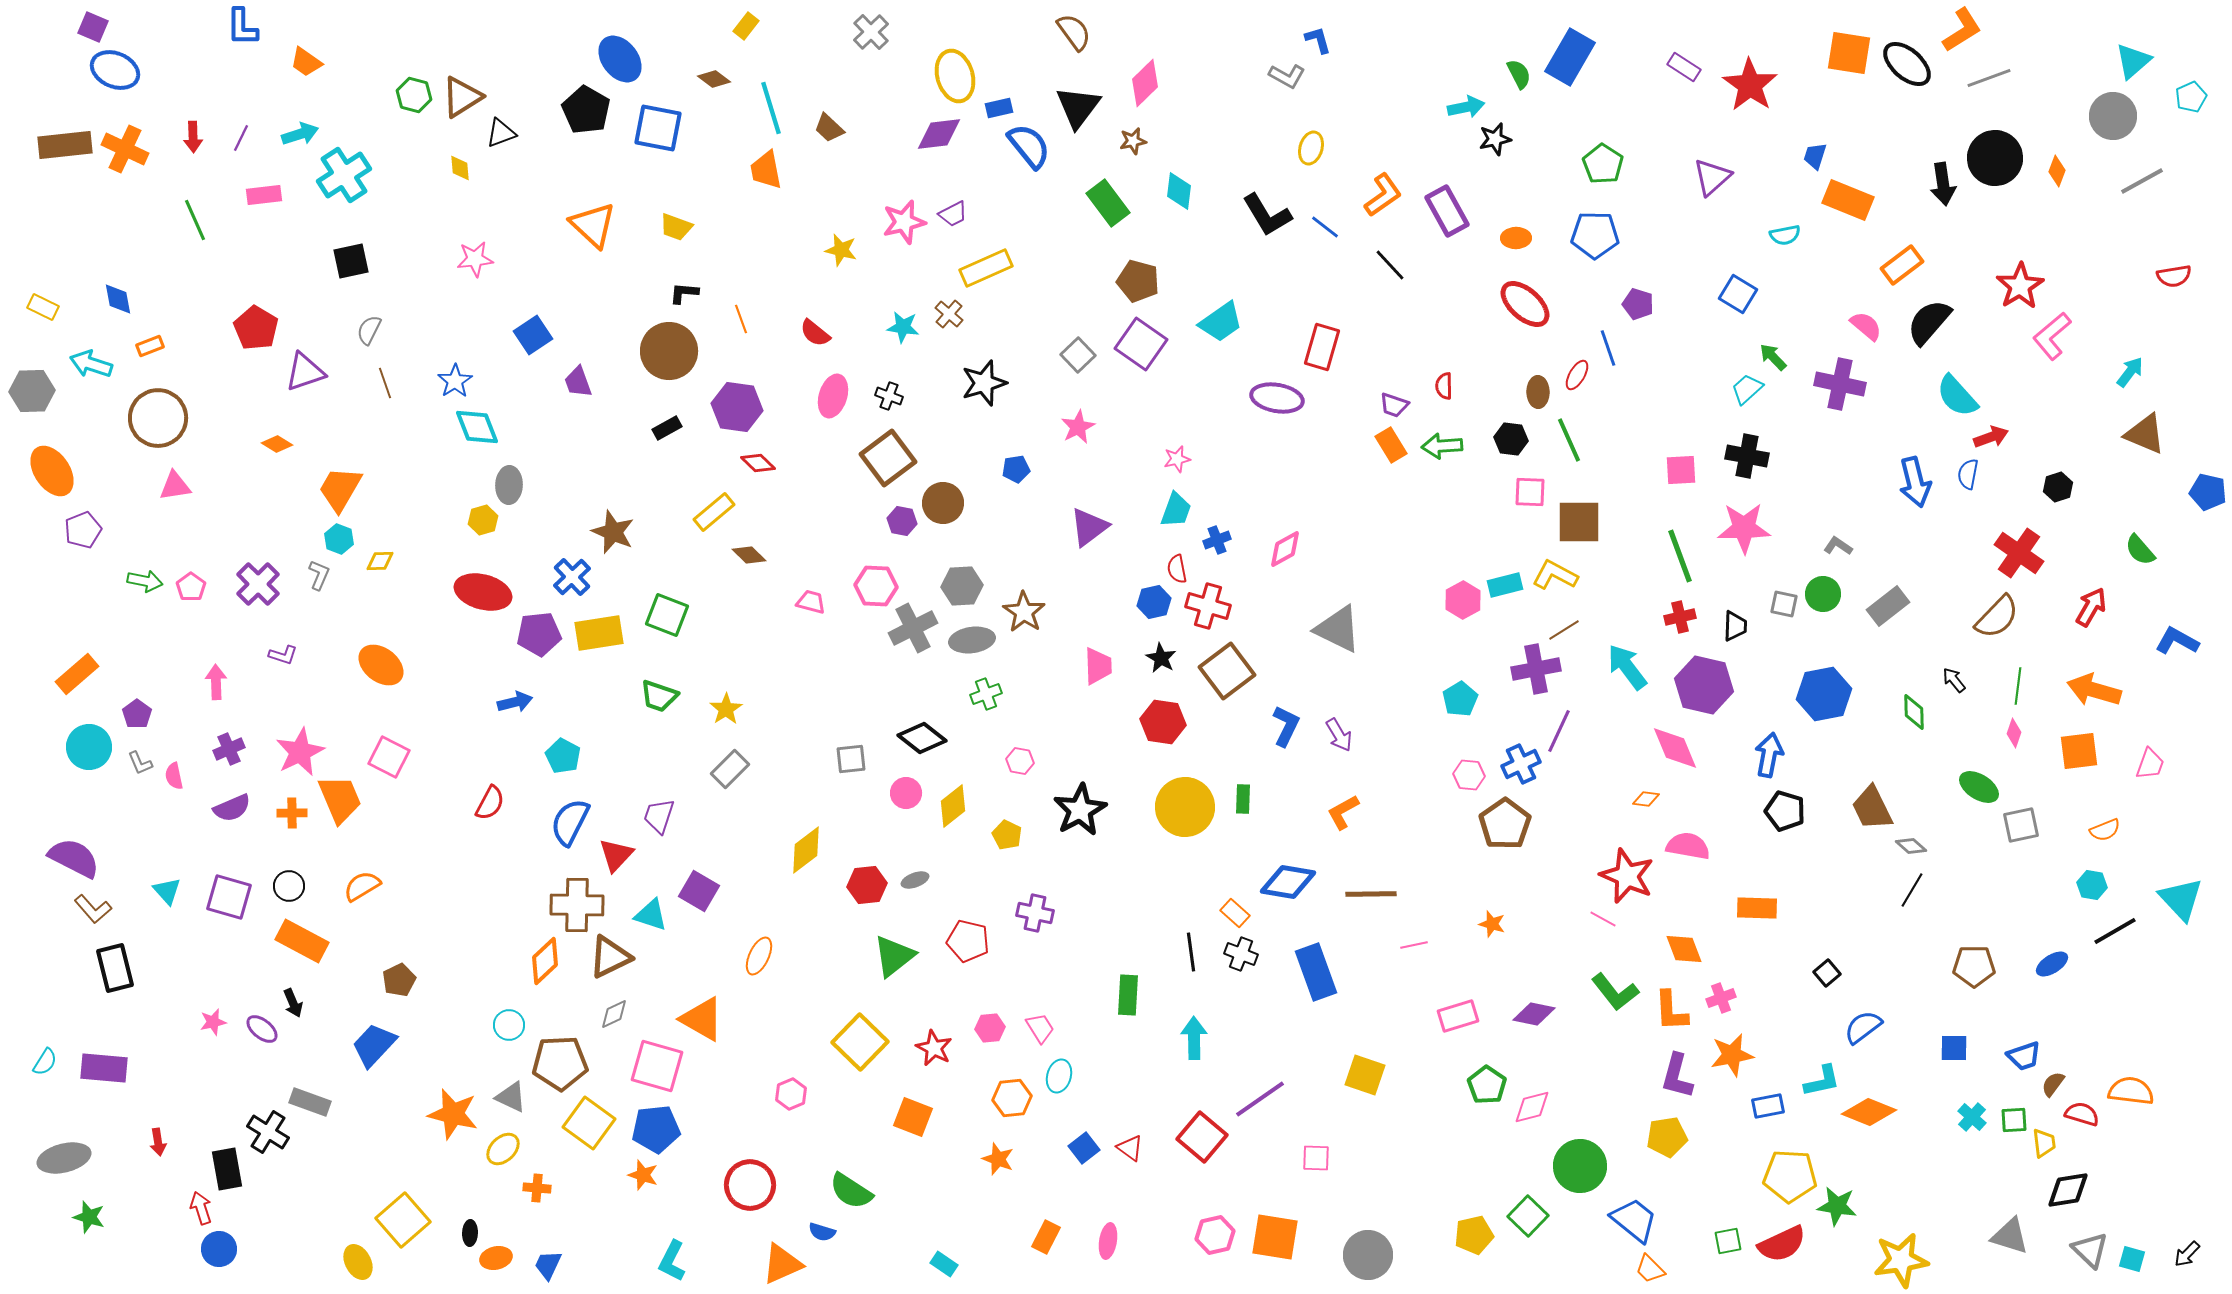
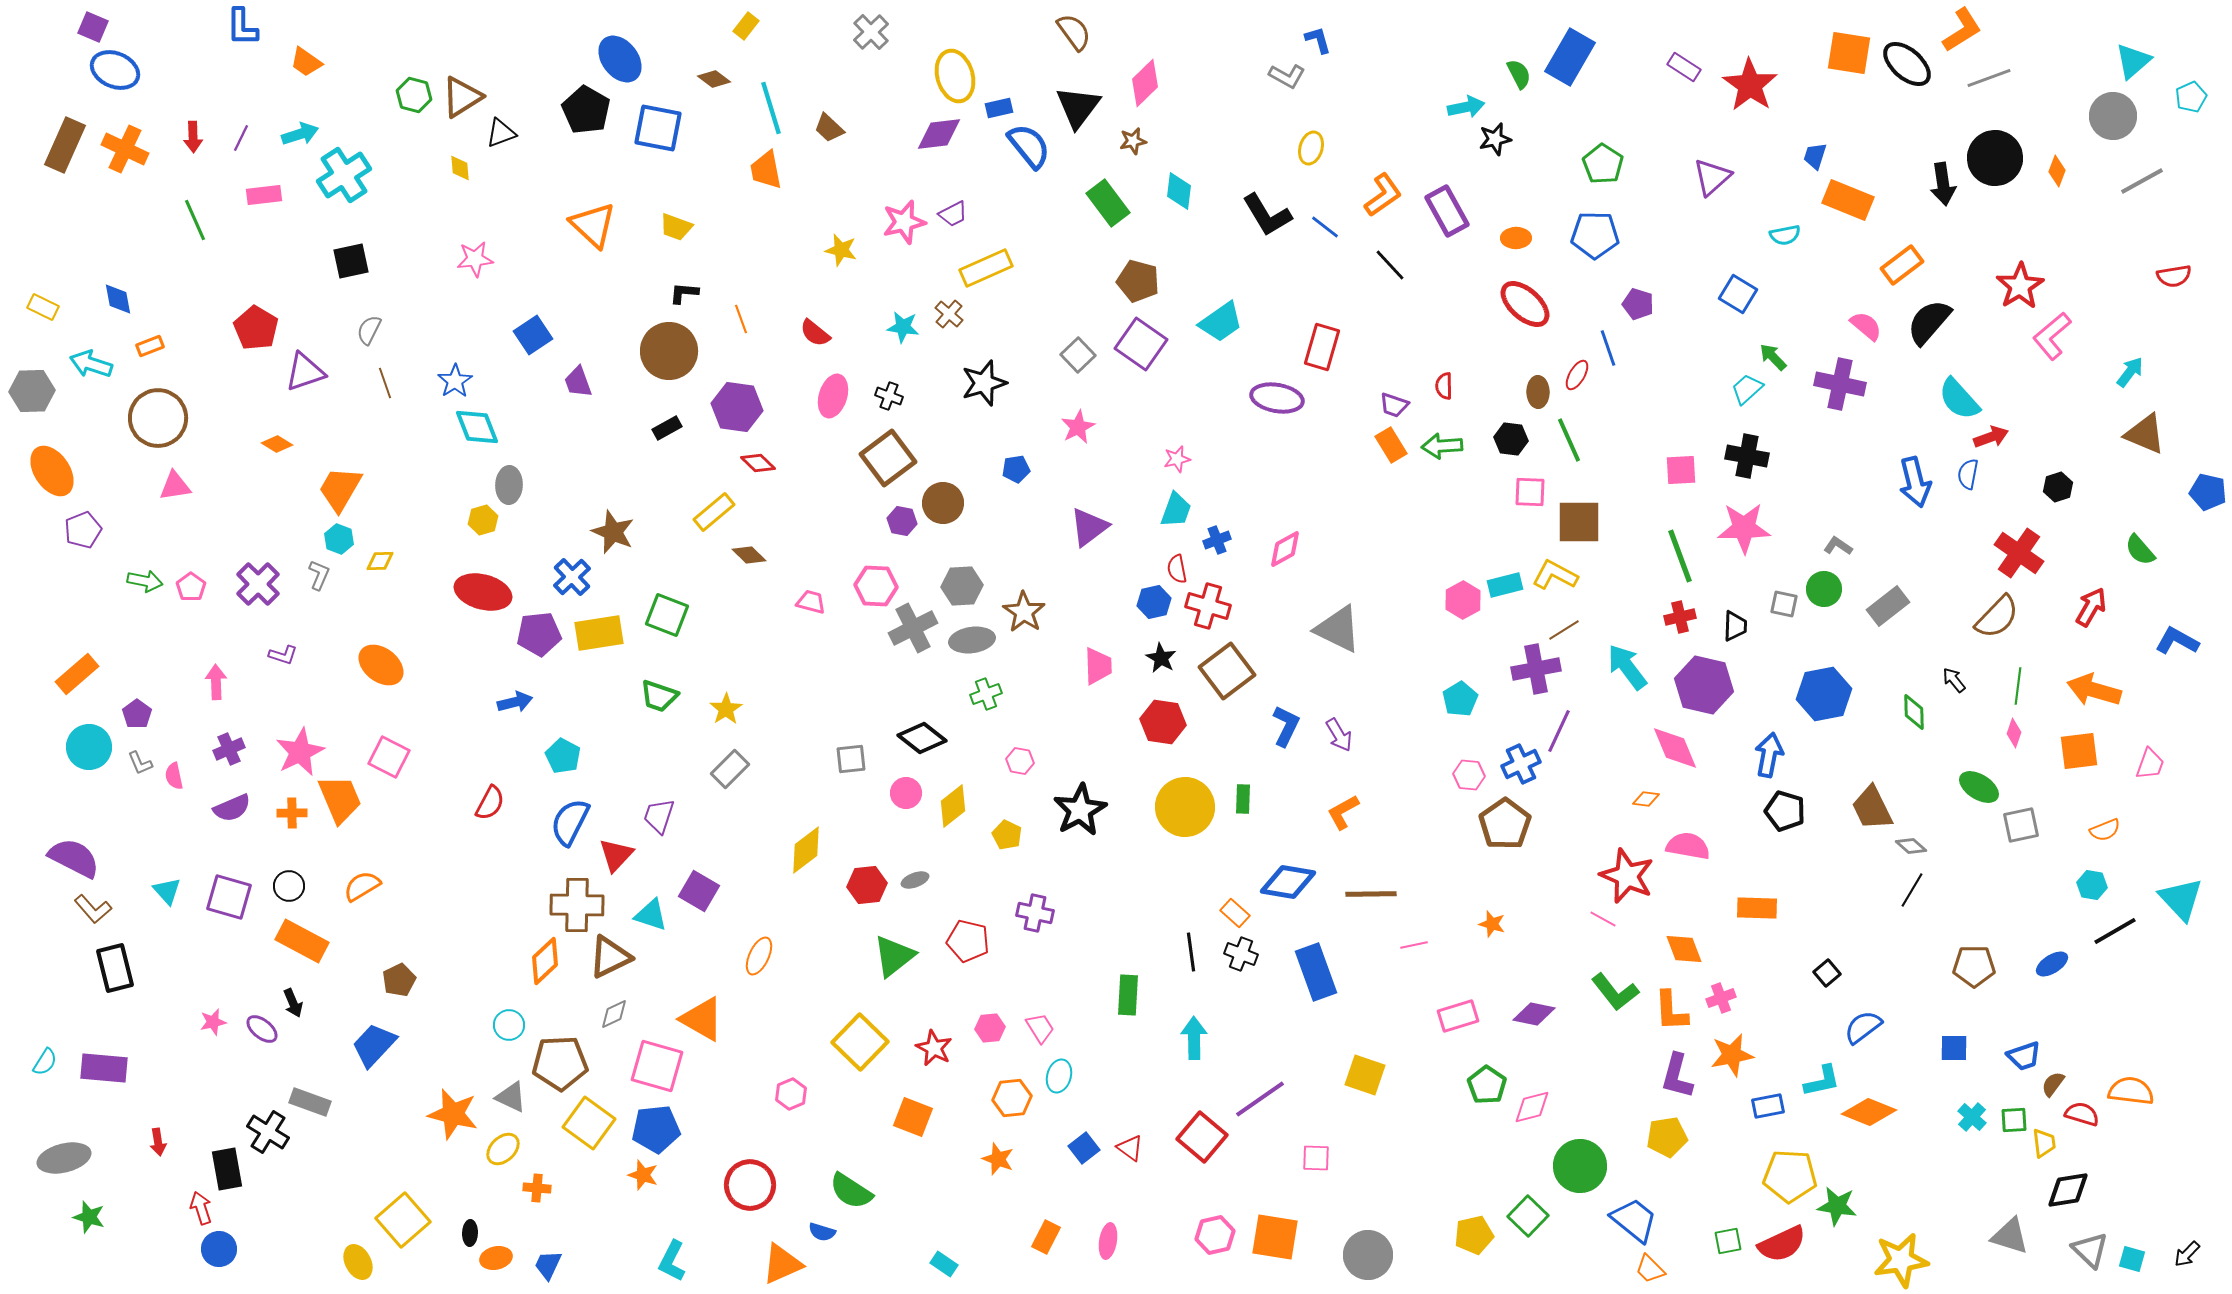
brown rectangle at (65, 145): rotated 60 degrees counterclockwise
cyan semicircle at (1957, 396): moved 2 px right, 3 px down
green circle at (1823, 594): moved 1 px right, 5 px up
